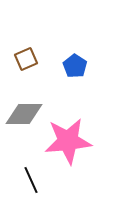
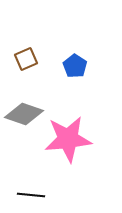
gray diamond: rotated 18 degrees clockwise
pink star: moved 2 px up
black line: moved 15 px down; rotated 60 degrees counterclockwise
